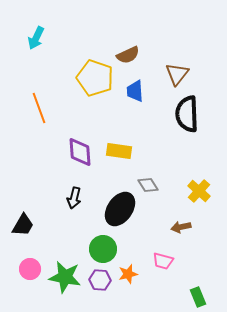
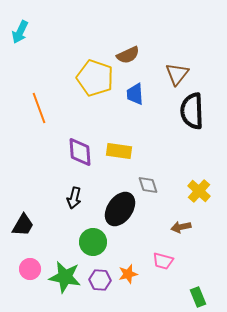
cyan arrow: moved 16 px left, 6 px up
blue trapezoid: moved 3 px down
black semicircle: moved 5 px right, 3 px up
gray diamond: rotated 15 degrees clockwise
green circle: moved 10 px left, 7 px up
